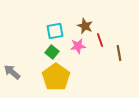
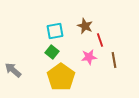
pink star: moved 11 px right, 11 px down
brown line: moved 5 px left, 7 px down
gray arrow: moved 1 px right, 2 px up
yellow pentagon: moved 5 px right
